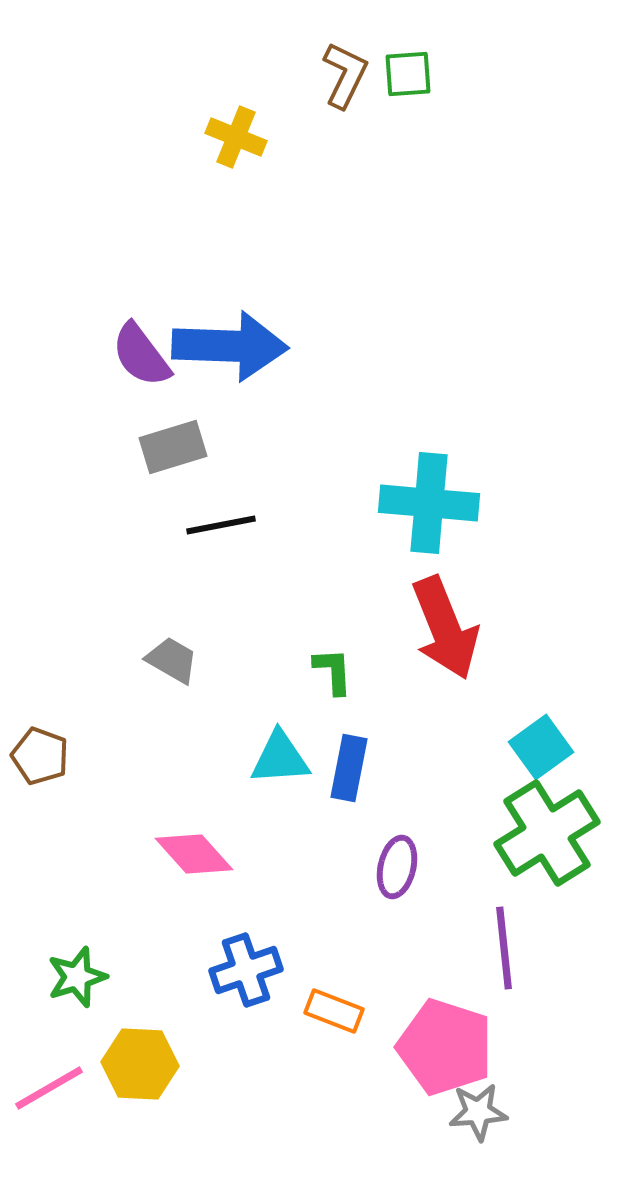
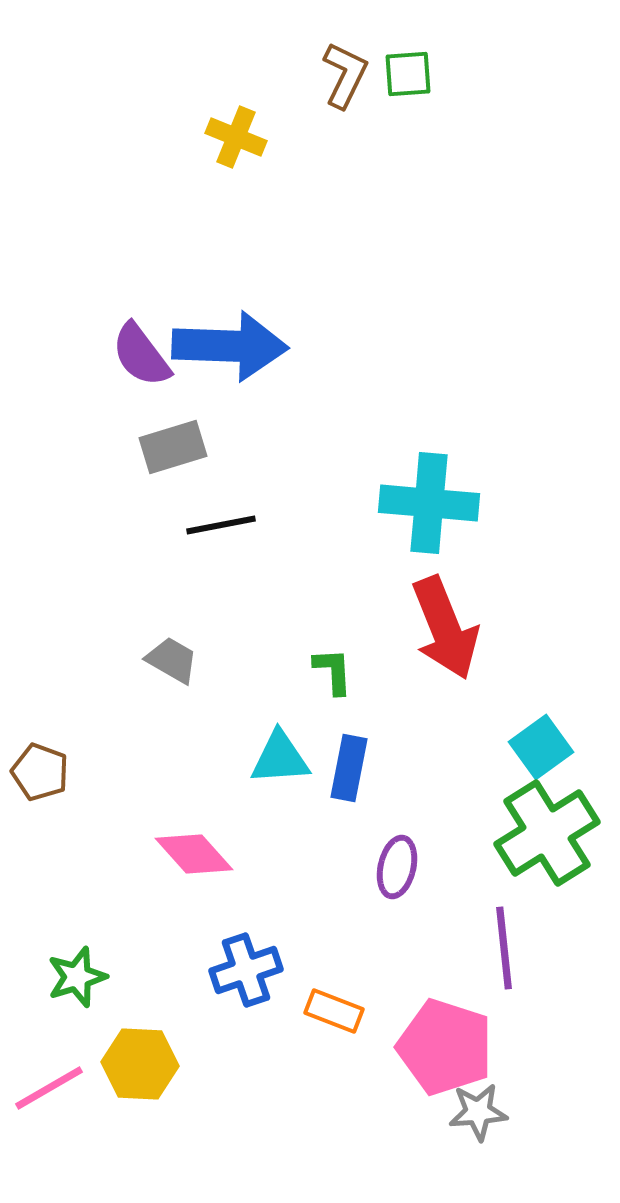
brown pentagon: moved 16 px down
